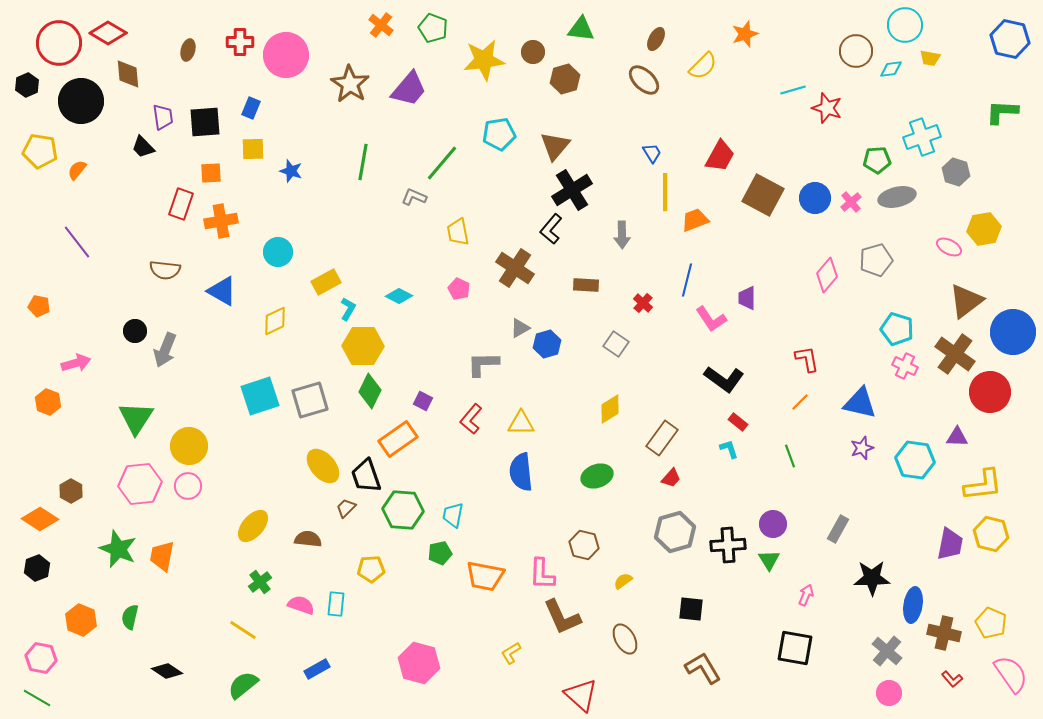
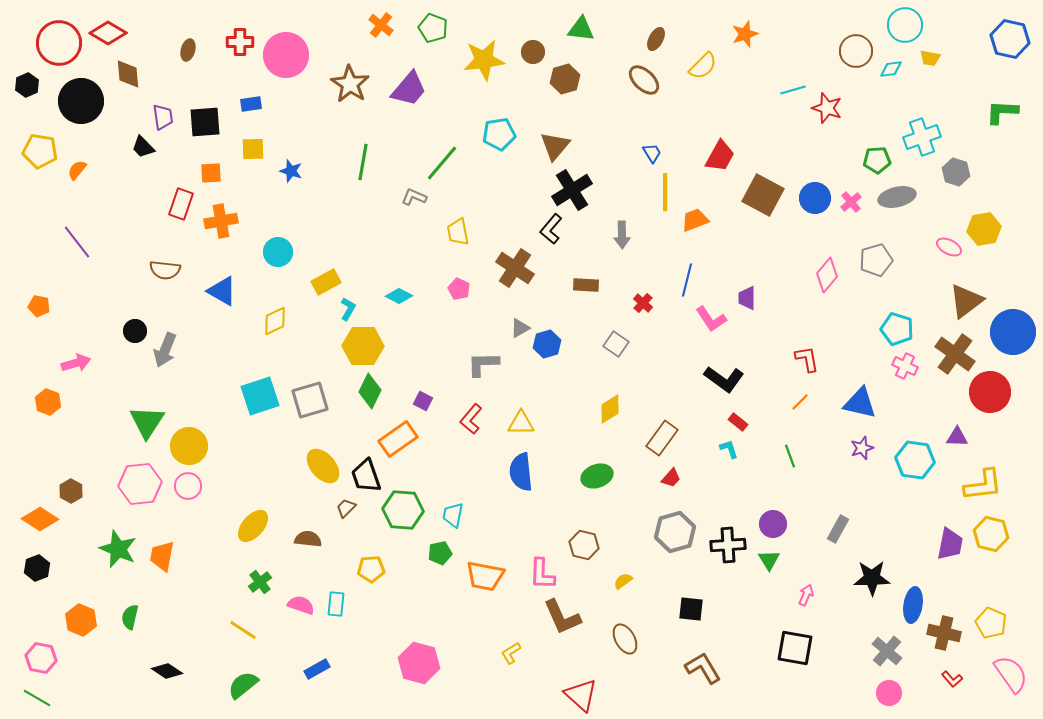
blue rectangle at (251, 108): moved 4 px up; rotated 60 degrees clockwise
green triangle at (136, 418): moved 11 px right, 4 px down
